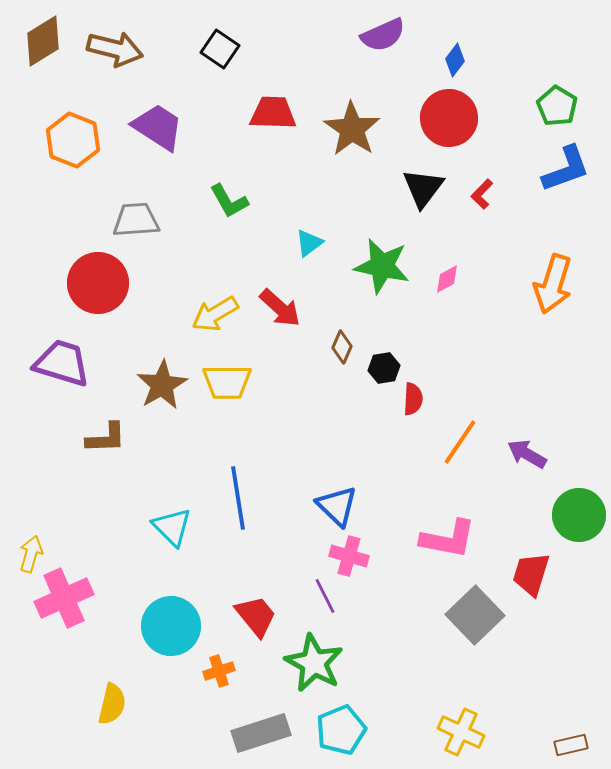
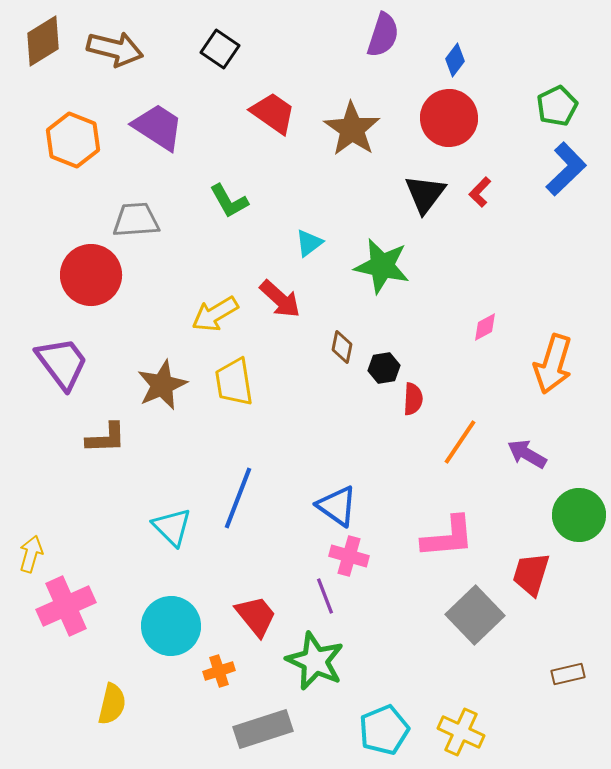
purple semicircle at (383, 35): rotated 48 degrees counterclockwise
green pentagon at (557, 106): rotated 15 degrees clockwise
red trapezoid at (273, 113): rotated 33 degrees clockwise
blue L-shape at (566, 169): rotated 24 degrees counterclockwise
black triangle at (423, 188): moved 2 px right, 6 px down
red L-shape at (482, 194): moved 2 px left, 2 px up
pink diamond at (447, 279): moved 38 px right, 48 px down
red circle at (98, 283): moved 7 px left, 8 px up
orange arrow at (553, 284): moved 80 px down
red arrow at (280, 308): moved 9 px up
brown diamond at (342, 347): rotated 12 degrees counterclockwise
purple trapezoid at (62, 363): rotated 36 degrees clockwise
yellow trapezoid at (227, 382): moved 7 px right; rotated 81 degrees clockwise
brown star at (162, 385): rotated 6 degrees clockwise
blue line at (238, 498): rotated 30 degrees clockwise
blue triangle at (337, 506): rotated 9 degrees counterclockwise
pink L-shape at (448, 539): moved 2 px up; rotated 16 degrees counterclockwise
purple line at (325, 596): rotated 6 degrees clockwise
pink cross at (64, 598): moved 2 px right, 8 px down
green star at (314, 663): moved 1 px right, 2 px up; rotated 4 degrees counterclockwise
cyan pentagon at (341, 730): moved 43 px right
gray rectangle at (261, 733): moved 2 px right, 4 px up
brown rectangle at (571, 745): moved 3 px left, 71 px up
